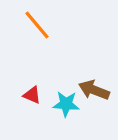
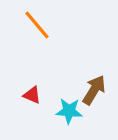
brown arrow: rotated 100 degrees clockwise
cyan star: moved 3 px right, 7 px down
